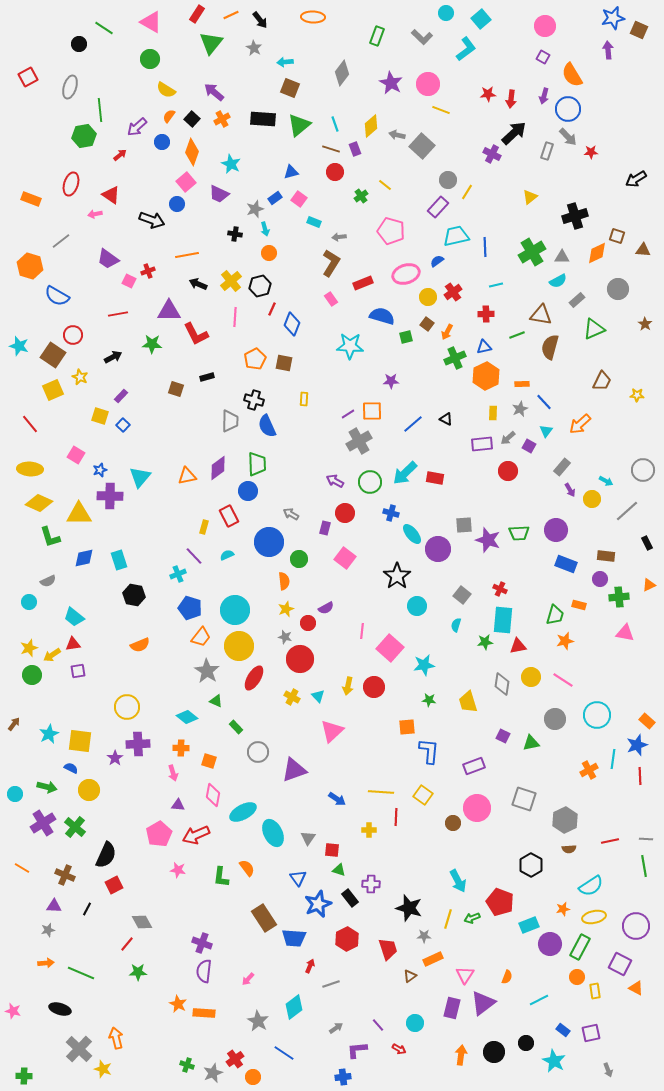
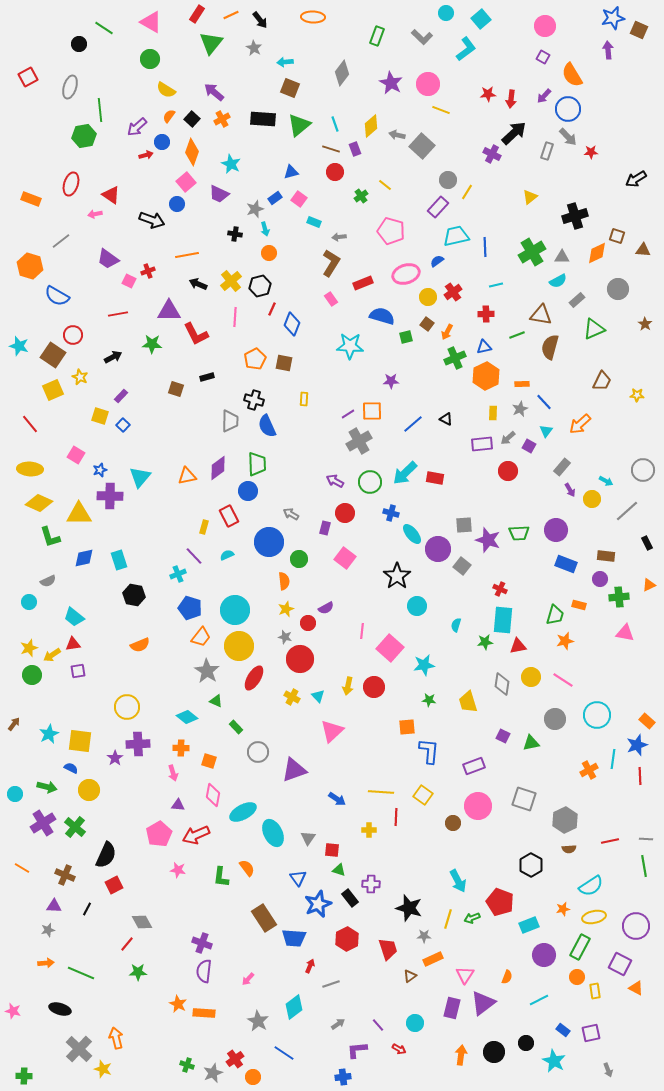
purple arrow at (544, 96): rotated 28 degrees clockwise
red arrow at (120, 155): moved 26 px right; rotated 24 degrees clockwise
gray square at (462, 595): moved 29 px up
pink circle at (477, 808): moved 1 px right, 2 px up
purple circle at (550, 944): moved 6 px left, 11 px down
gray arrow at (336, 1028): moved 2 px right, 4 px up
